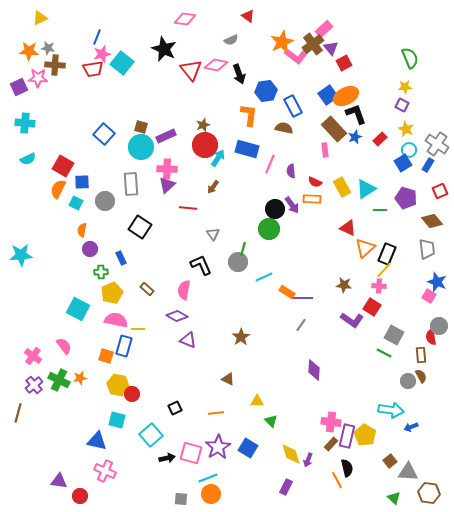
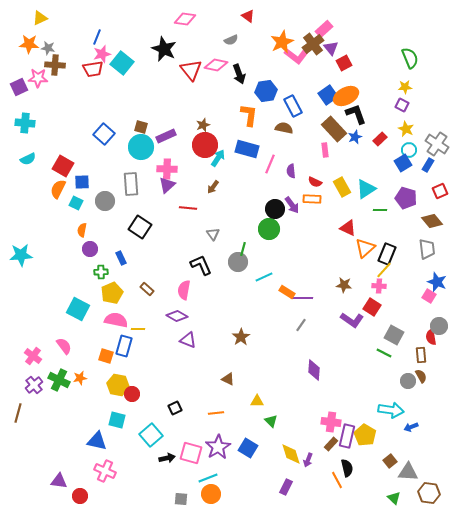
orange star at (29, 51): moved 7 px up
